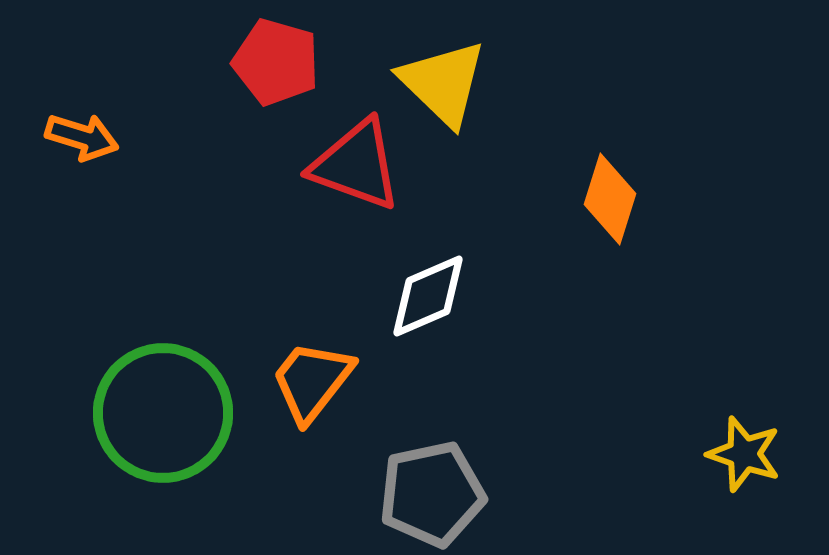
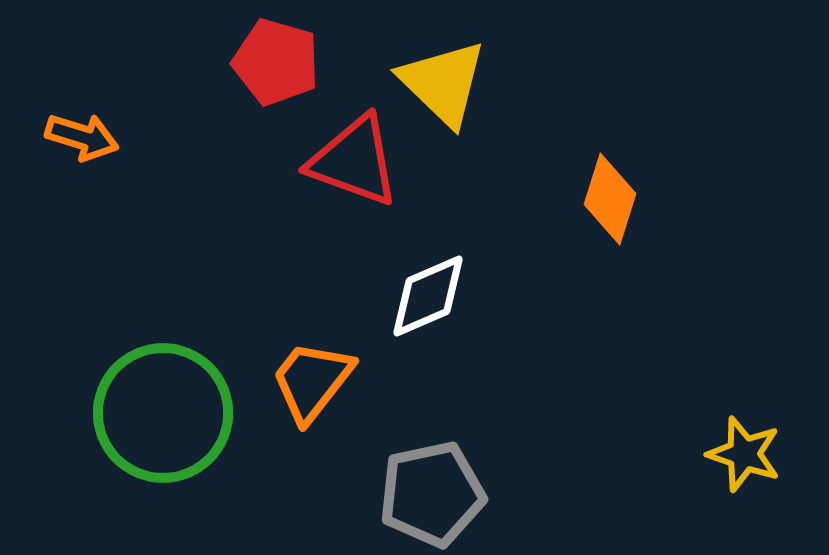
red triangle: moved 2 px left, 4 px up
